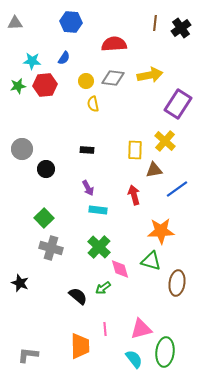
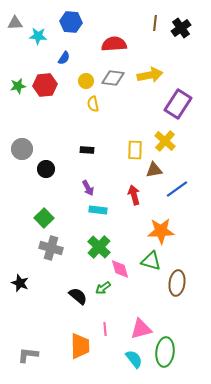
cyan star: moved 6 px right, 25 px up
